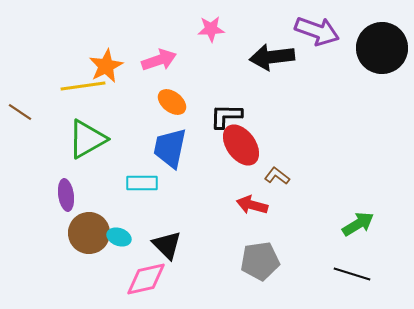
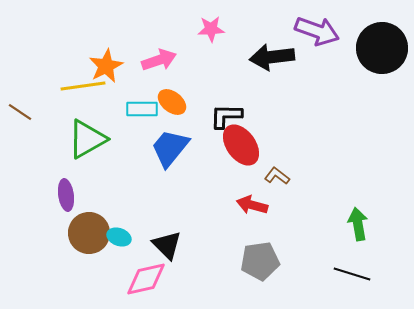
blue trapezoid: rotated 27 degrees clockwise
cyan rectangle: moved 74 px up
green arrow: rotated 68 degrees counterclockwise
